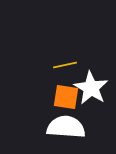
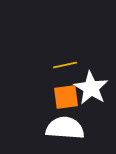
orange square: rotated 16 degrees counterclockwise
white semicircle: moved 1 px left, 1 px down
